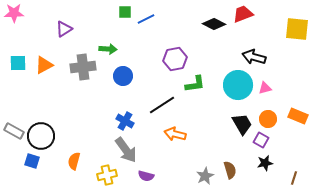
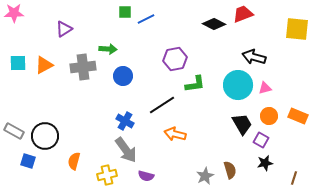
orange circle: moved 1 px right, 3 px up
black circle: moved 4 px right
blue square: moved 4 px left
